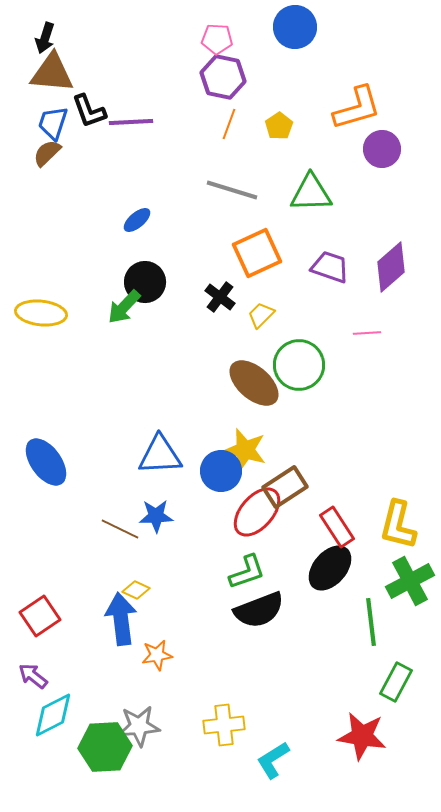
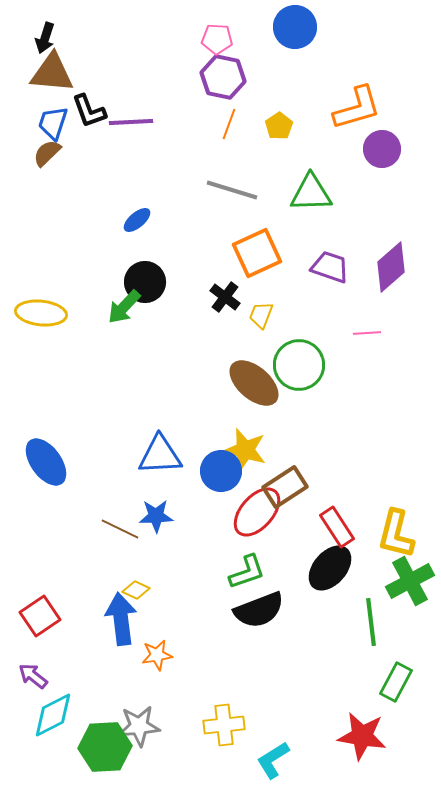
black cross at (220, 297): moved 5 px right
yellow trapezoid at (261, 315): rotated 24 degrees counterclockwise
yellow L-shape at (398, 525): moved 2 px left, 9 px down
